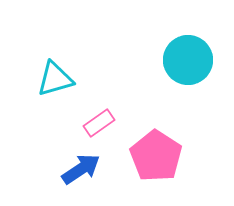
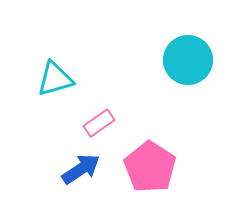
pink pentagon: moved 6 px left, 11 px down
